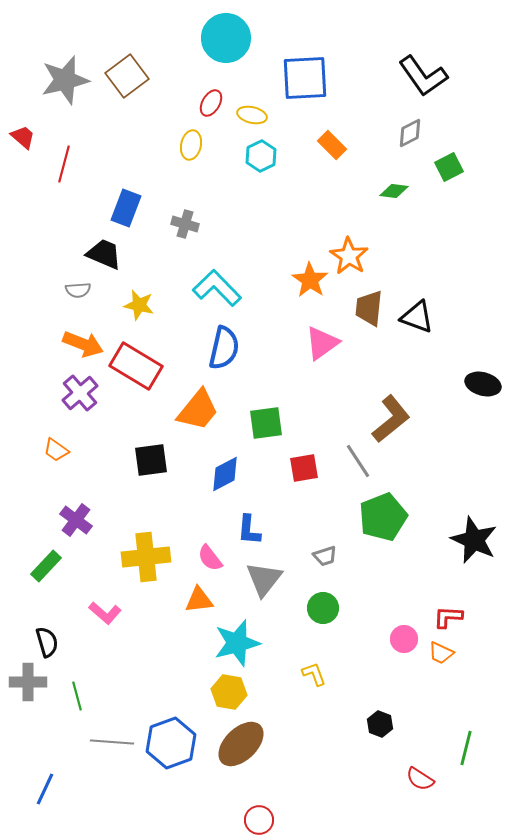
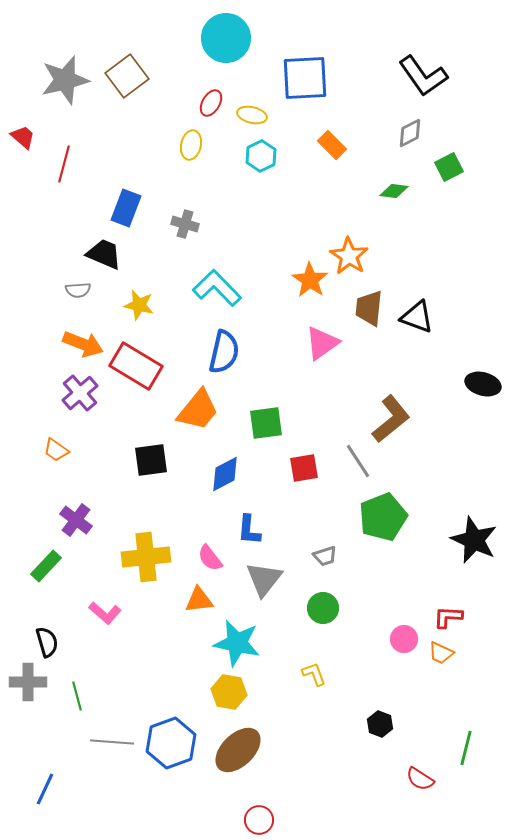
blue semicircle at (224, 348): moved 4 px down
cyan star at (237, 643): rotated 27 degrees clockwise
brown ellipse at (241, 744): moved 3 px left, 6 px down
